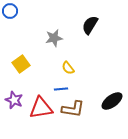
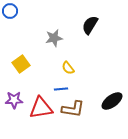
purple star: rotated 24 degrees counterclockwise
